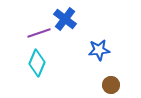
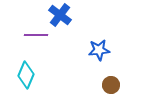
blue cross: moved 5 px left, 4 px up
purple line: moved 3 px left, 2 px down; rotated 20 degrees clockwise
cyan diamond: moved 11 px left, 12 px down
